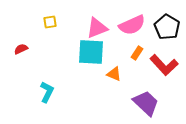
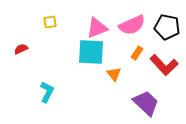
black pentagon: rotated 20 degrees counterclockwise
orange triangle: rotated 28 degrees clockwise
